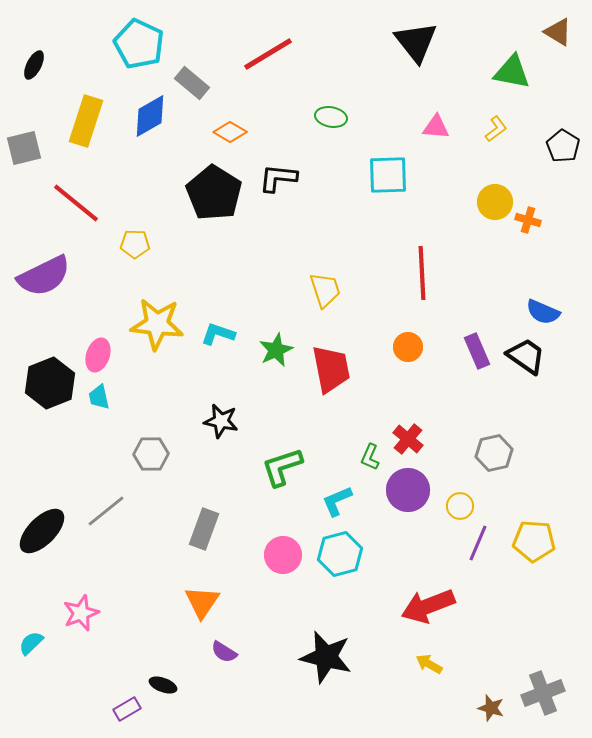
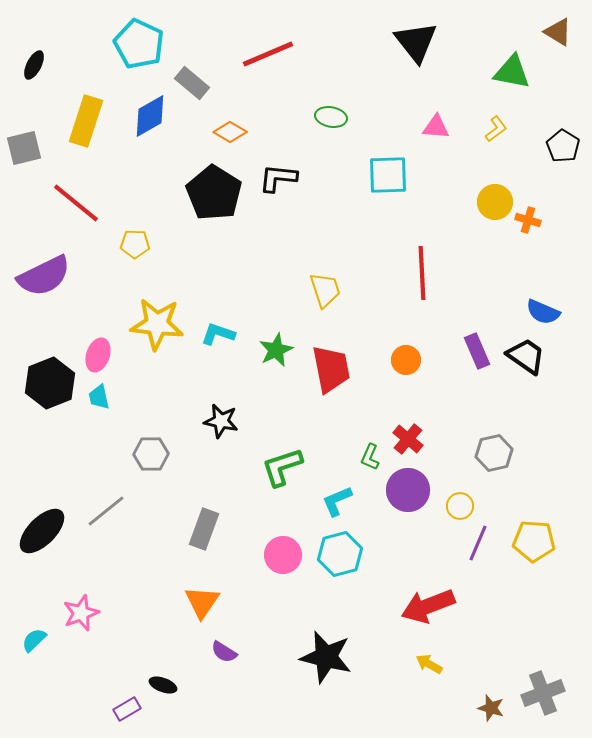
red line at (268, 54): rotated 8 degrees clockwise
orange circle at (408, 347): moved 2 px left, 13 px down
cyan semicircle at (31, 643): moved 3 px right, 3 px up
